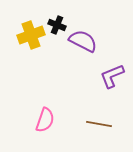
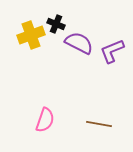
black cross: moved 1 px left, 1 px up
purple semicircle: moved 4 px left, 2 px down
purple L-shape: moved 25 px up
